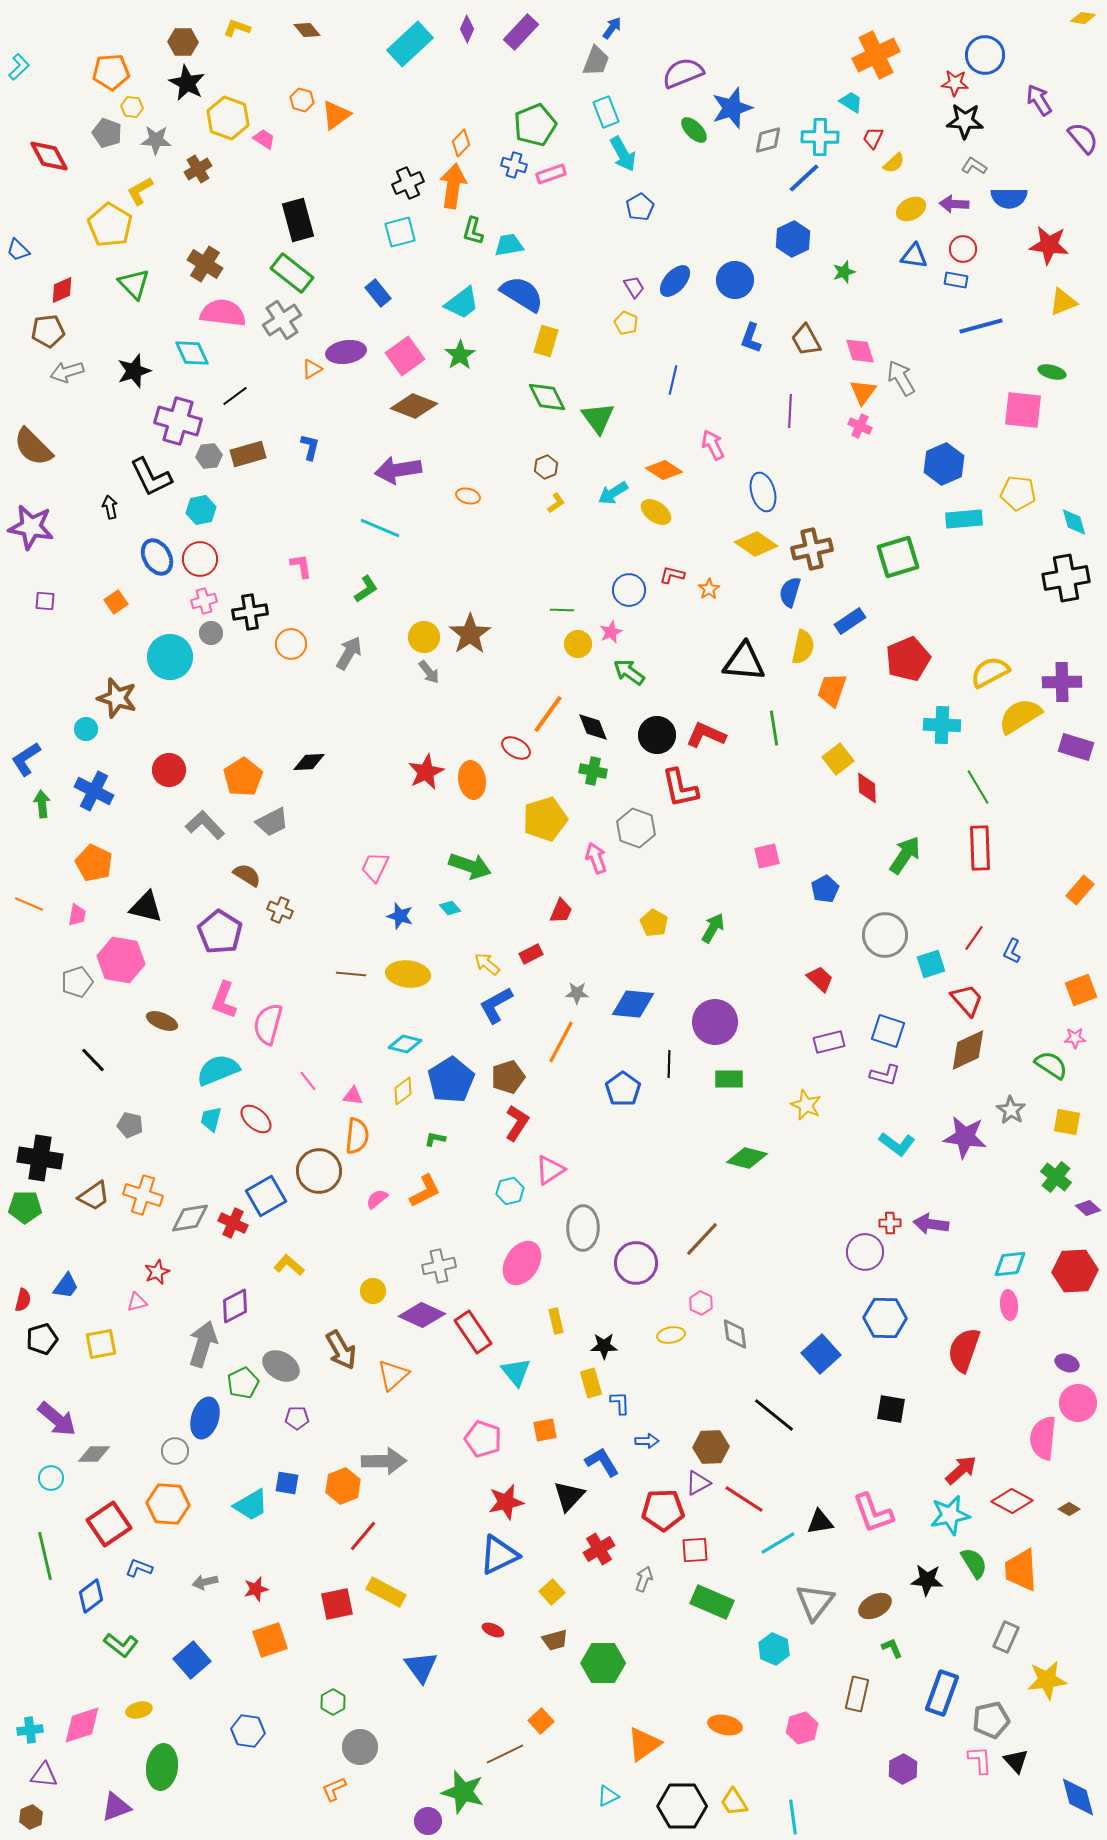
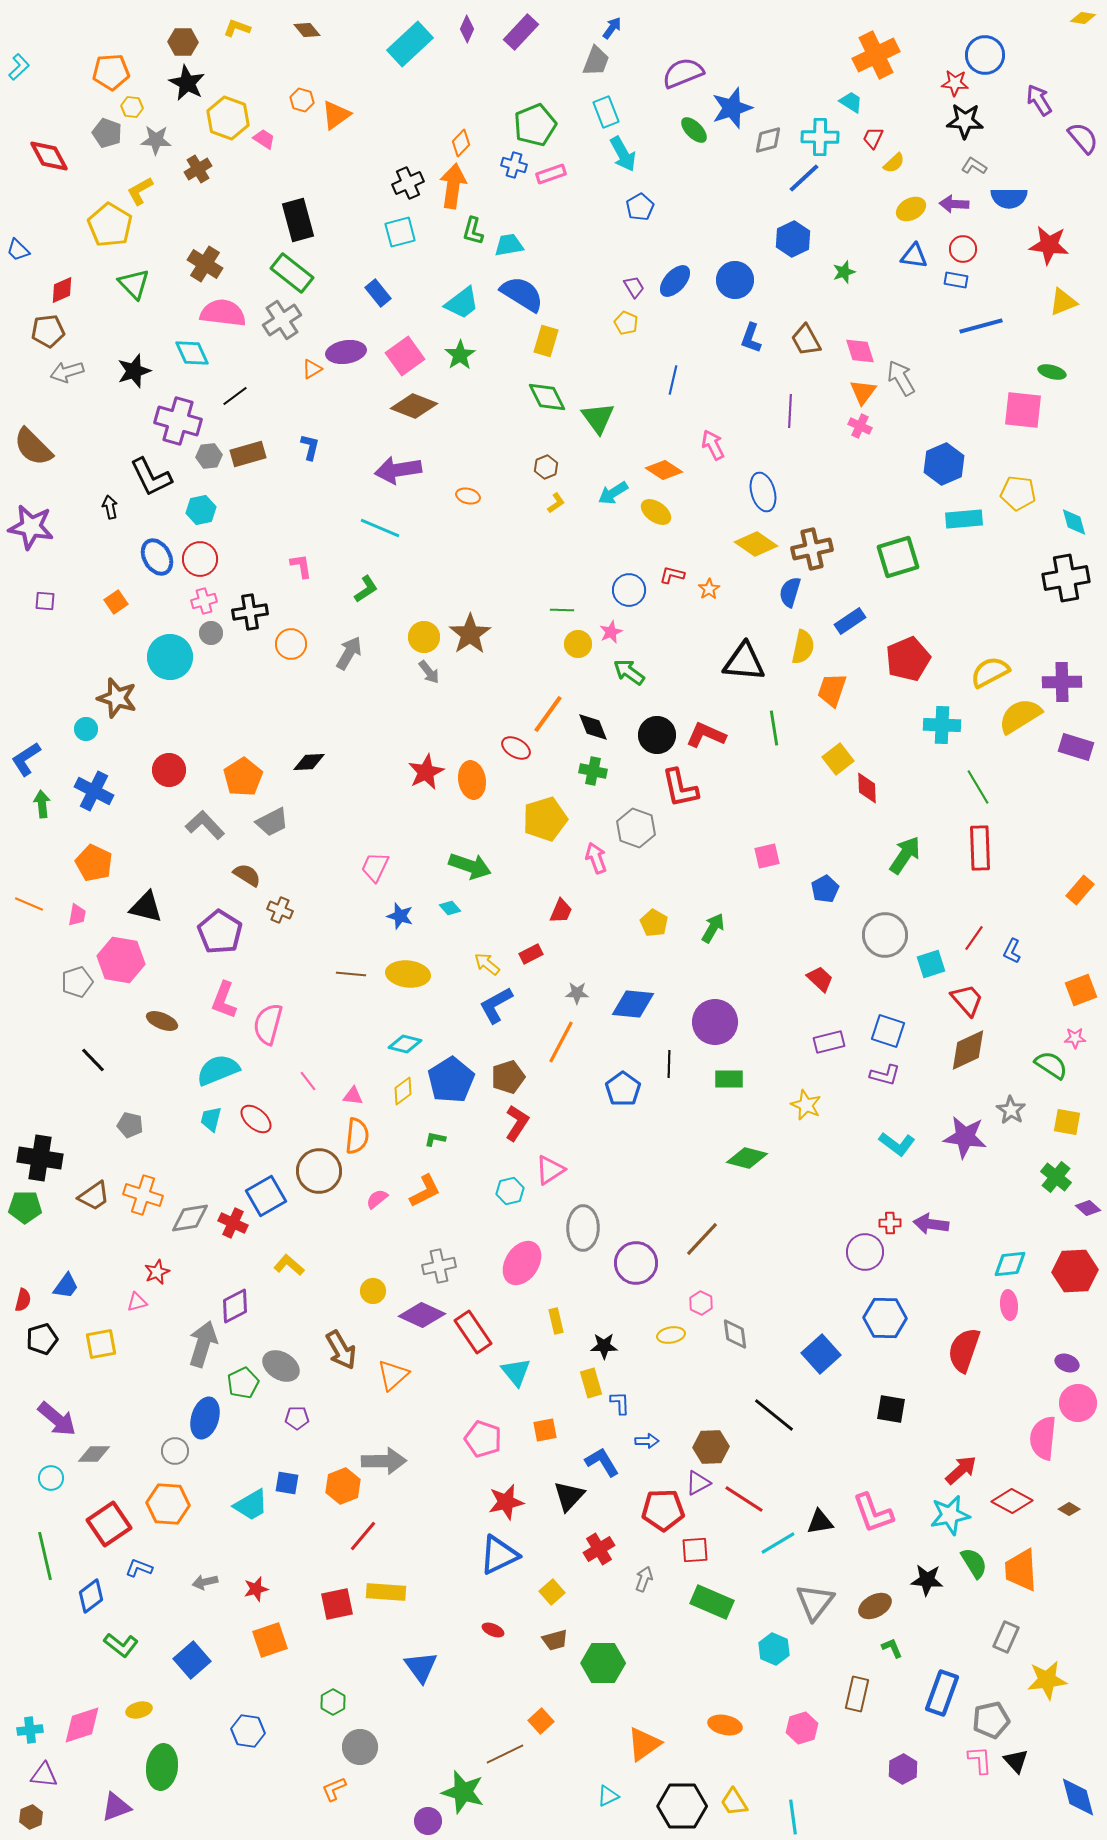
yellow rectangle at (386, 1592): rotated 24 degrees counterclockwise
